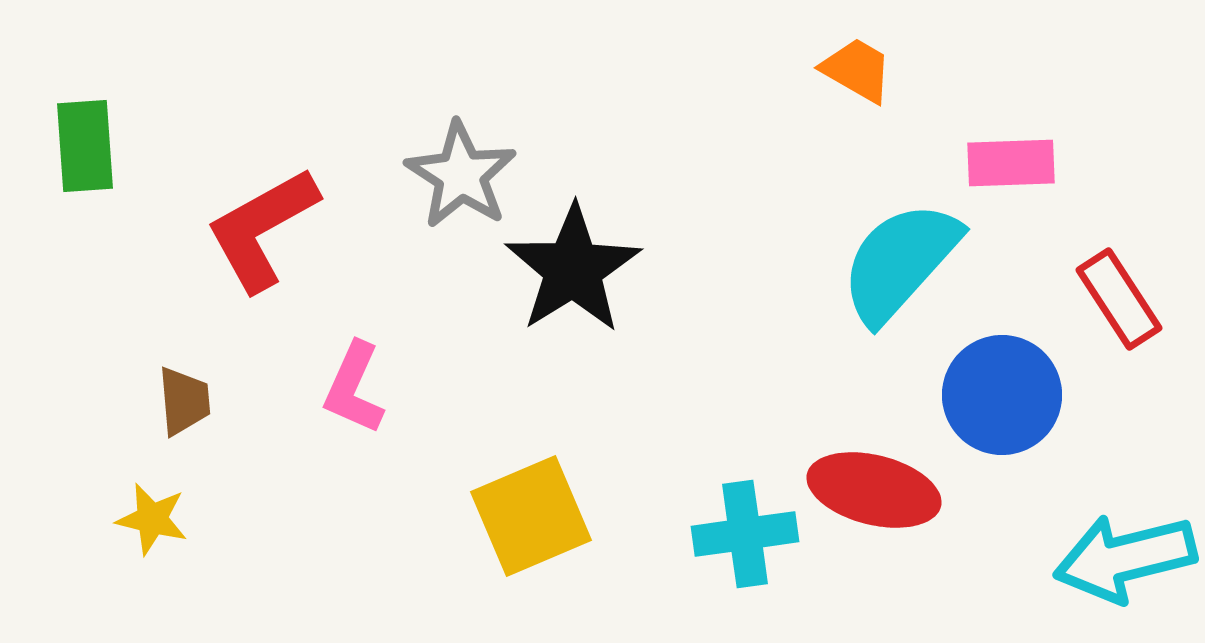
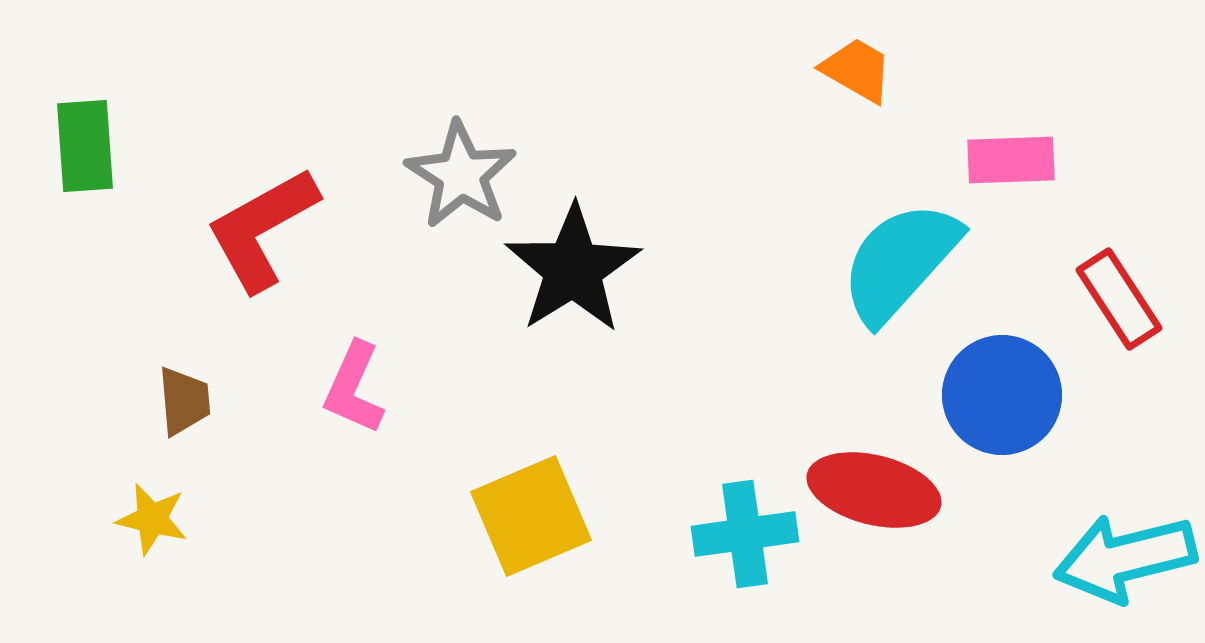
pink rectangle: moved 3 px up
